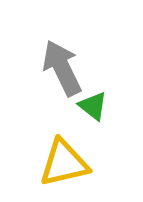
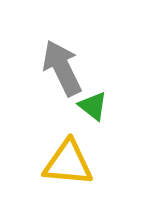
yellow triangle: moved 4 px right; rotated 18 degrees clockwise
